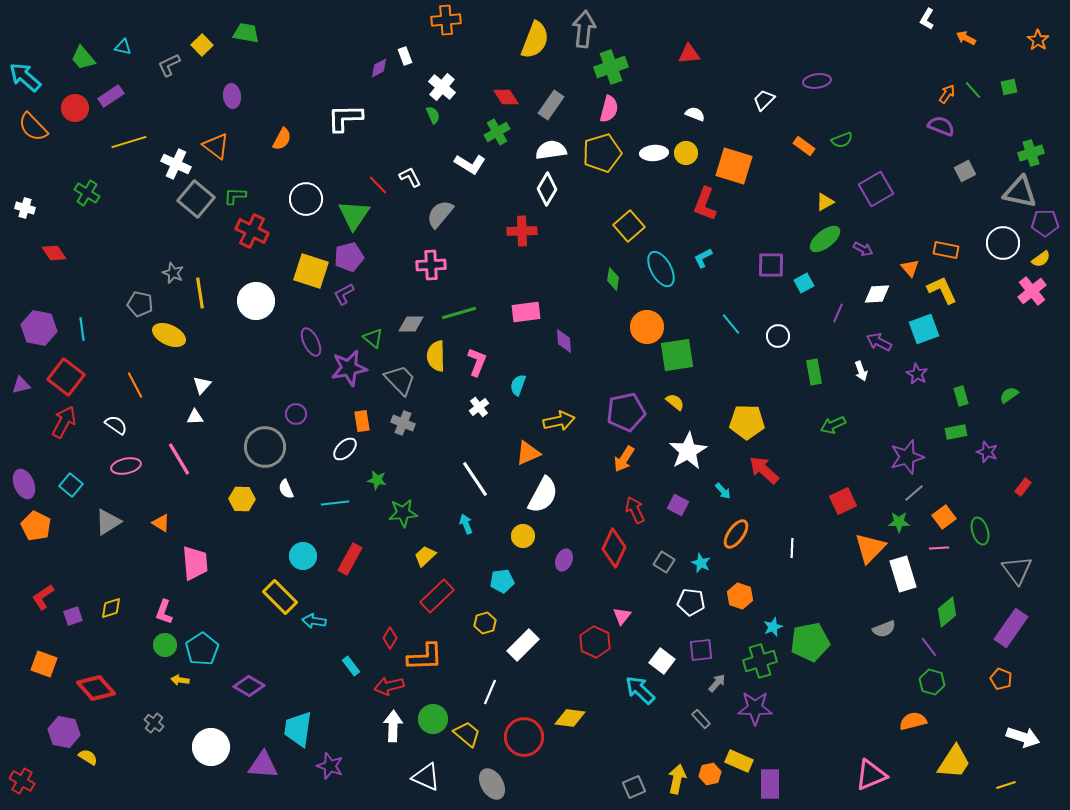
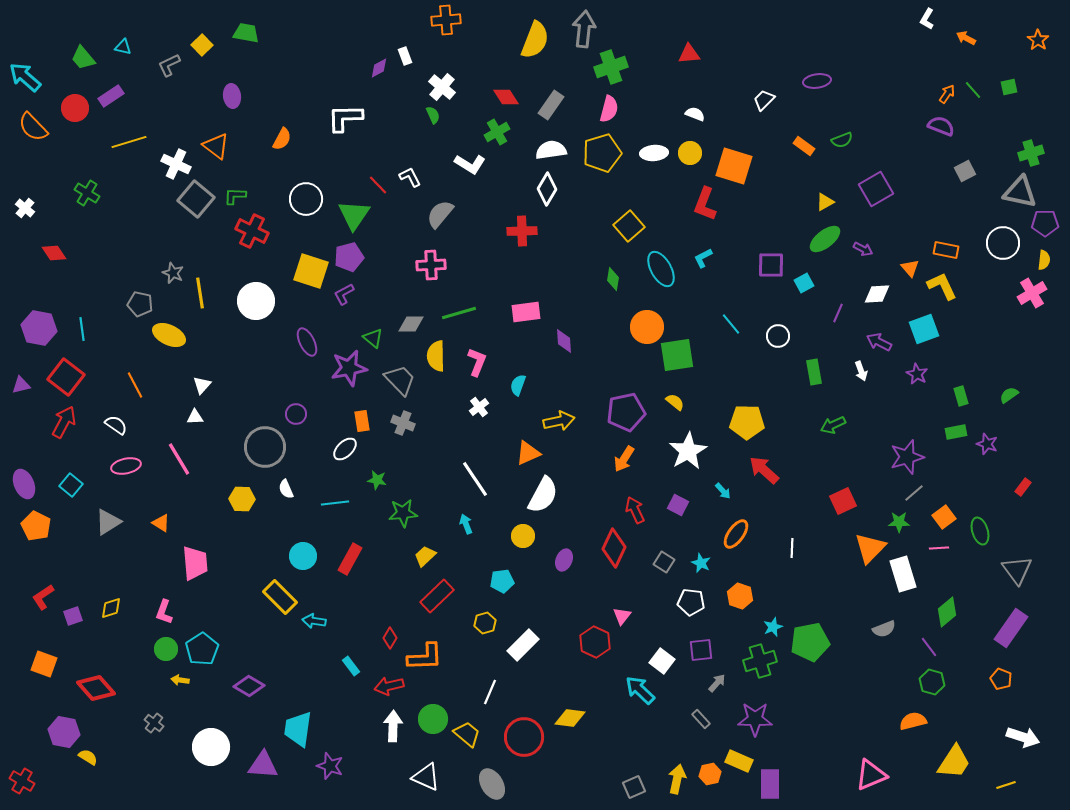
yellow circle at (686, 153): moved 4 px right
white cross at (25, 208): rotated 24 degrees clockwise
yellow semicircle at (1041, 259): moved 3 px right, 1 px down; rotated 48 degrees counterclockwise
yellow L-shape at (942, 290): moved 4 px up
pink cross at (1032, 291): moved 2 px down; rotated 8 degrees clockwise
purple ellipse at (311, 342): moved 4 px left
purple star at (987, 452): moved 8 px up
green circle at (165, 645): moved 1 px right, 4 px down
purple star at (755, 708): moved 11 px down
